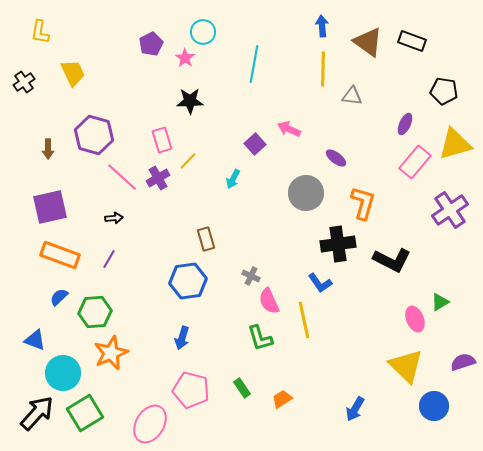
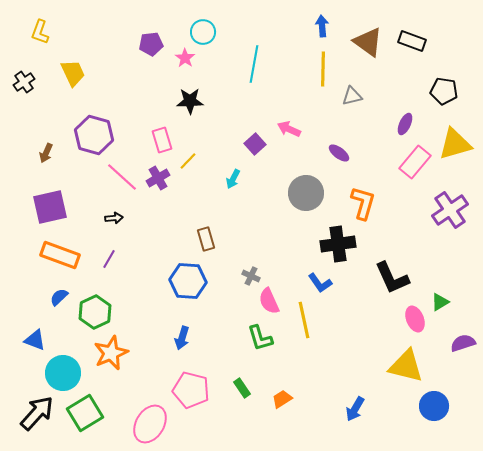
yellow L-shape at (40, 32): rotated 10 degrees clockwise
purple pentagon at (151, 44): rotated 20 degrees clockwise
gray triangle at (352, 96): rotated 20 degrees counterclockwise
brown arrow at (48, 149): moved 2 px left, 4 px down; rotated 24 degrees clockwise
purple ellipse at (336, 158): moved 3 px right, 5 px up
black L-shape at (392, 260): moved 18 px down; rotated 39 degrees clockwise
blue hexagon at (188, 281): rotated 12 degrees clockwise
green hexagon at (95, 312): rotated 20 degrees counterclockwise
purple semicircle at (463, 362): moved 19 px up
yellow triangle at (406, 366): rotated 30 degrees counterclockwise
